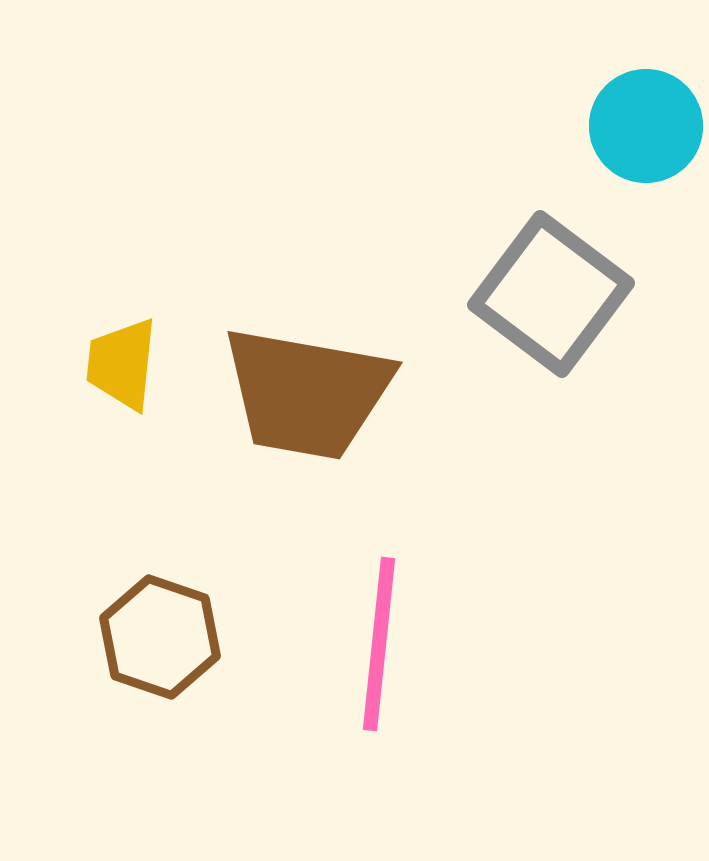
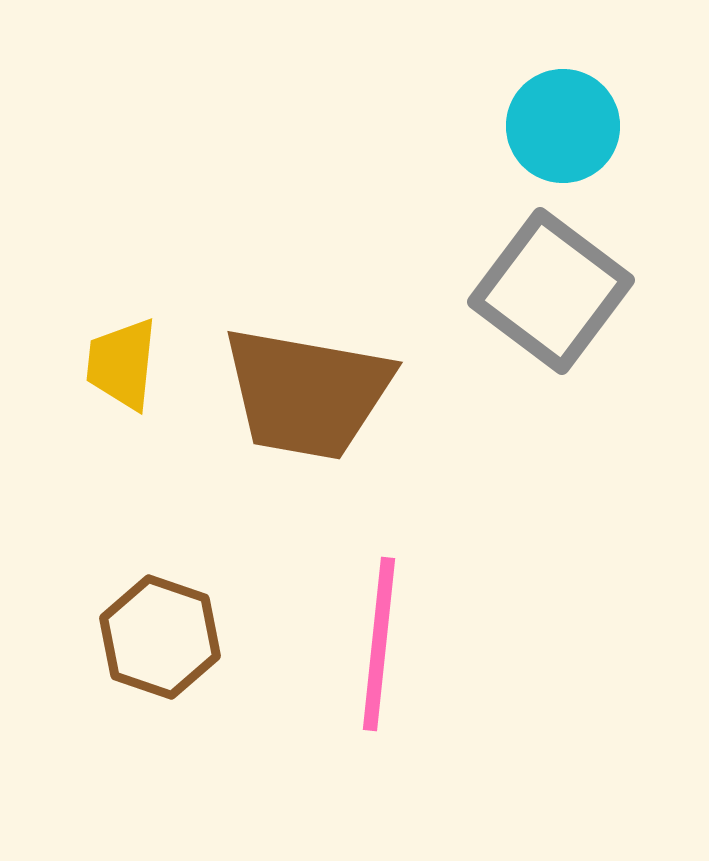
cyan circle: moved 83 px left
gray square: moved 3 px up
